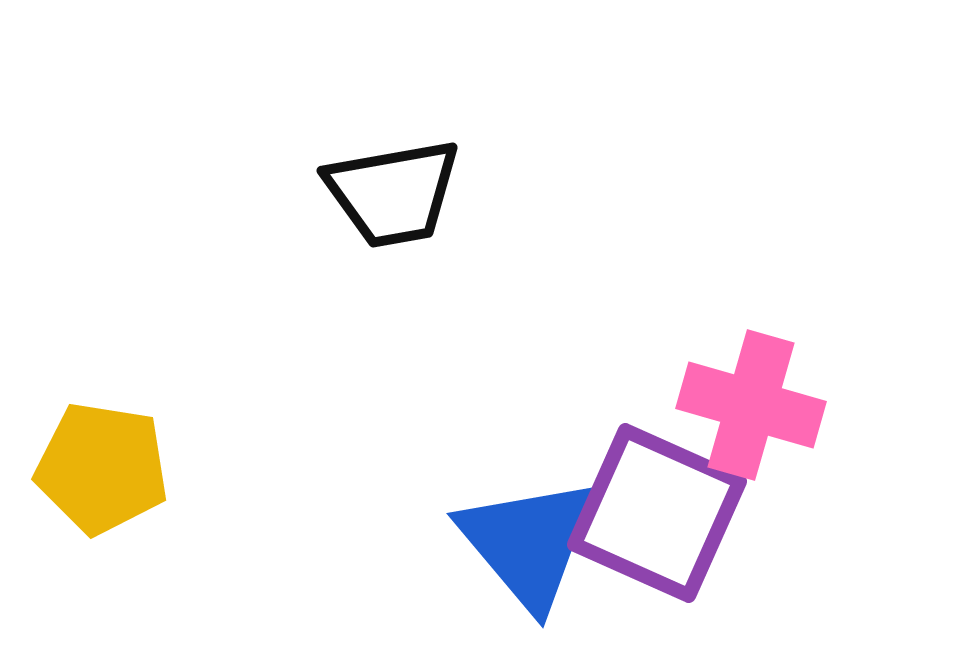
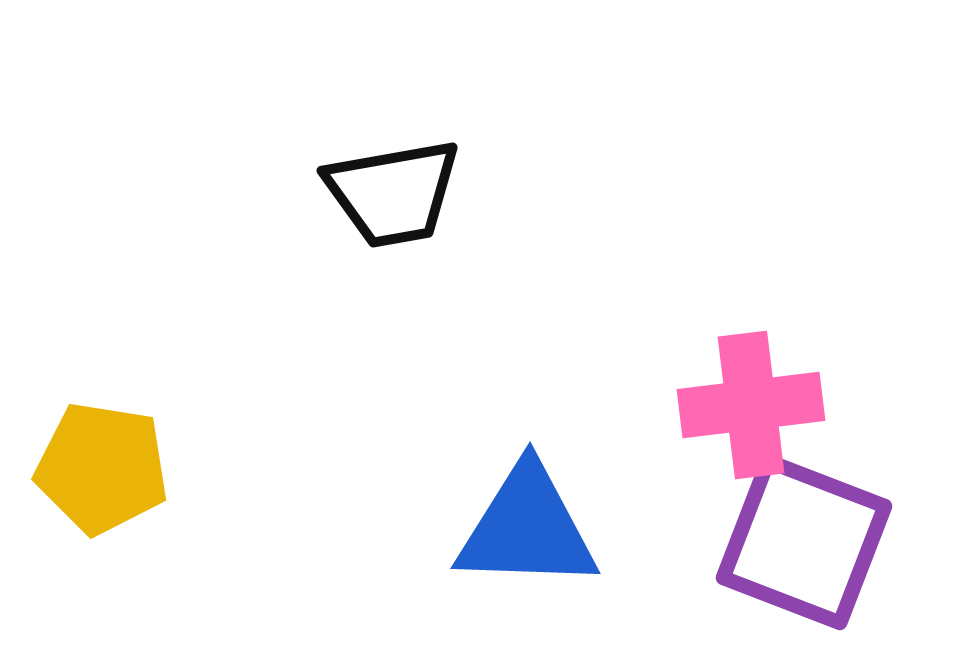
pink cross: rotated 23 degrees counterclockwise
purple square: moved 147 px right, 29 px down; rotated 3 degrees counterclockwise
blue triangle: moved 1 px left, 15 px up; rotated 48 degrees counterclockwise
